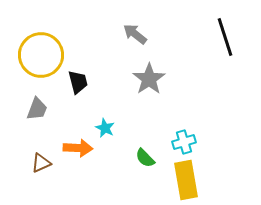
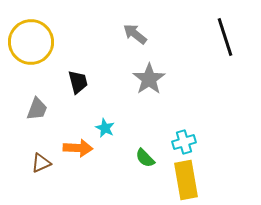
yellow circle: moved 10 px left, 13 px up
